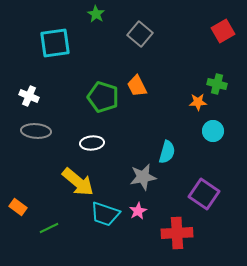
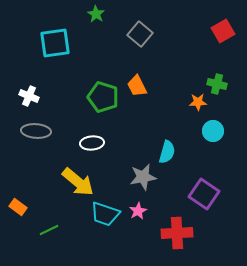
green line: moved 2 px down
